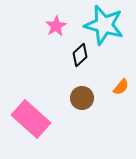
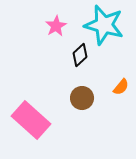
pink rectangle: moved 1 px down
